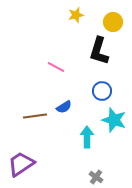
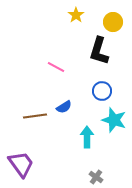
yellow star: rotated 21 degrees counterclockwise
purple trapezoid: rotated 88 degrees clockwise
